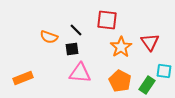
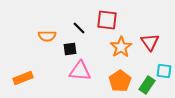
black line: moved 3 px right, 2 px up
orange semicircle: moved 2 px left, 1 px up; rotated 18 degrees counterclockwise
black square: moved 2 px left
pink triangle: moved 2 px up
orange pentagon: rotated 10 degrees clockwise
